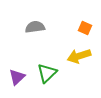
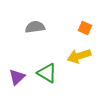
green triangle: rotated 45 degrees counterclockwise
